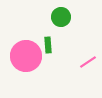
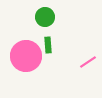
green circle: moved 16 px left
